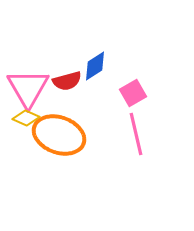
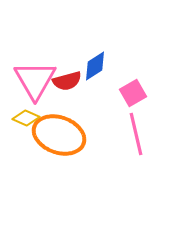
pink triangle: moved 7 px right, 8 px up
